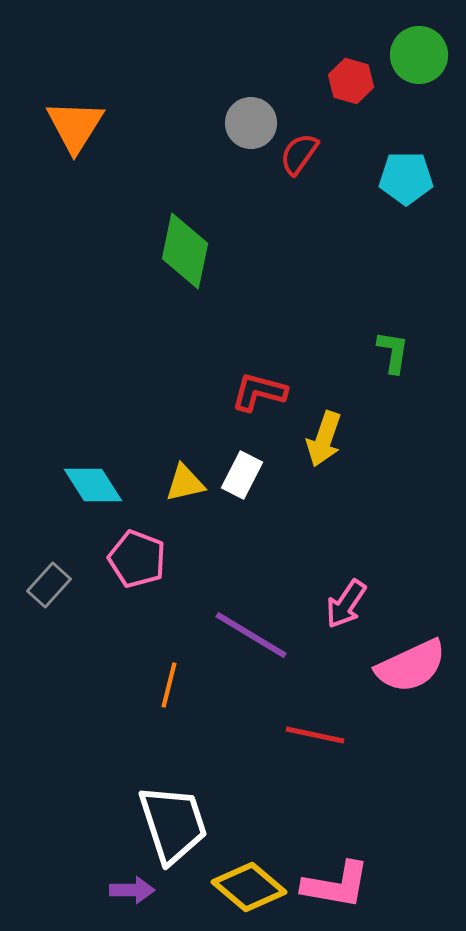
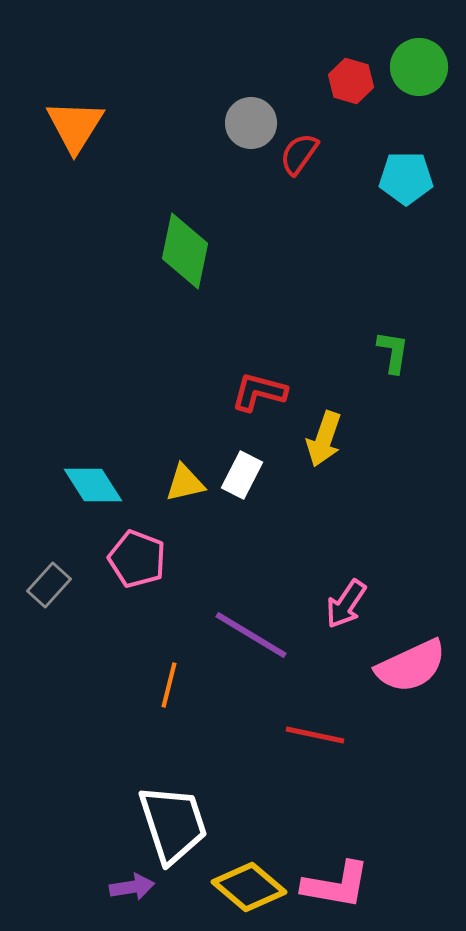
green circle: moved 12 px down
purple arrow: moved 3 px up; rotated 9 degrees counterclockwise
